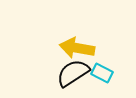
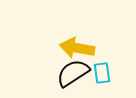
cyan rectangle: rotated 55 degrees clockwise
